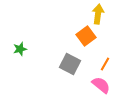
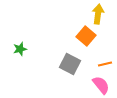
orange square: rotated 12 degrees counterclockwise
orange line: rotated 48 degrees clockwise
pink semicircle: rotated 12 degrees clockwise
